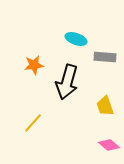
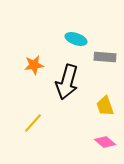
pink diamond: moved 4 px left, 3 px up
